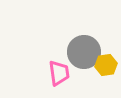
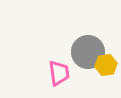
gray circle: moved 4 px right
